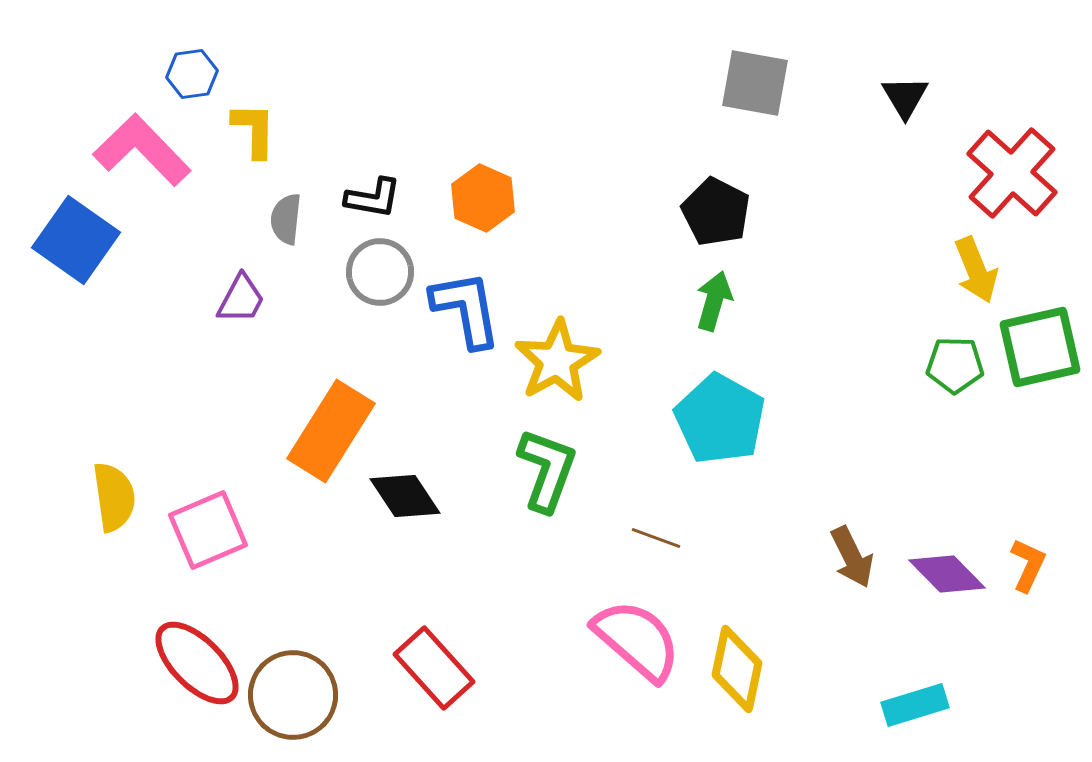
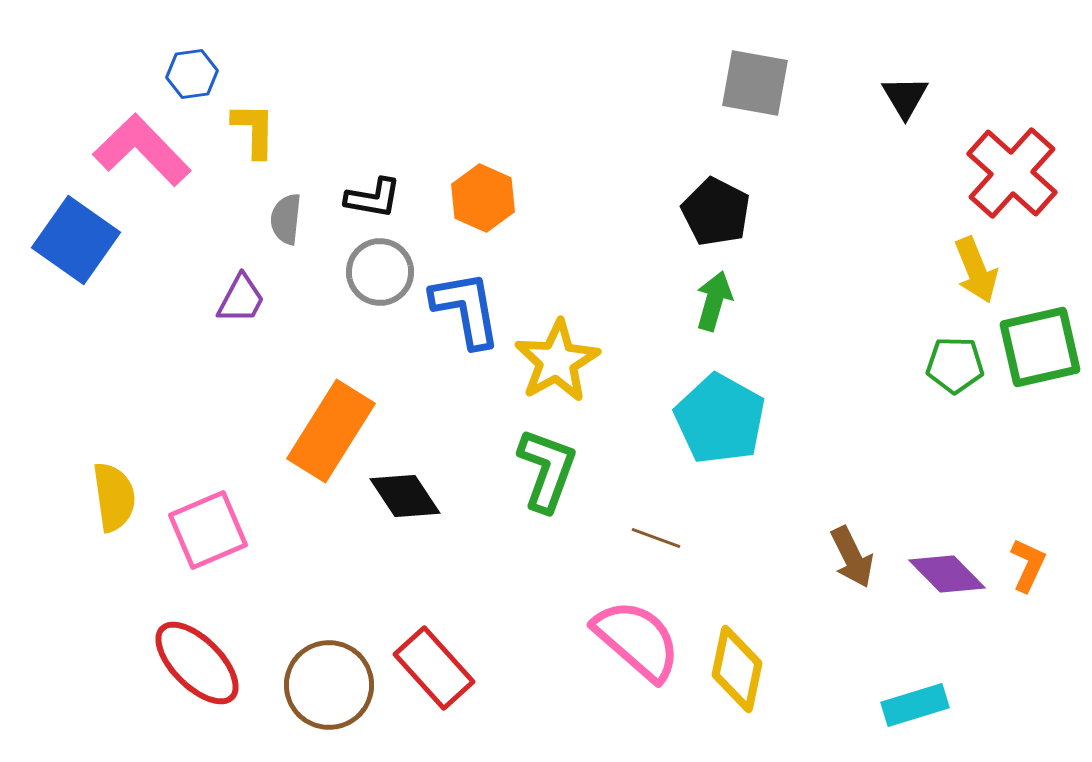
brown circle: moved 36 px right, 10 px up
